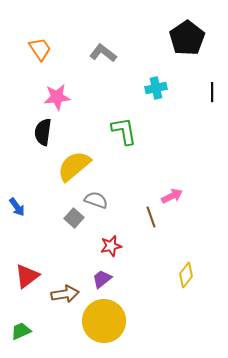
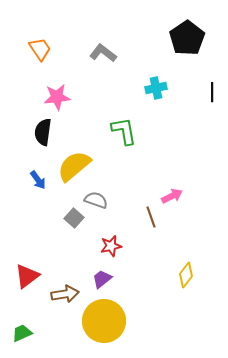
blue arrow: moved 21 px right, 27 px up
green trapezoid: moved 1 px right, 2 px down
